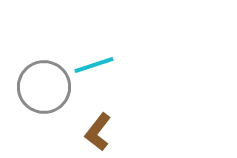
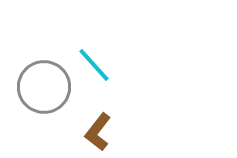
cyan line: rotated 66 degrees clockwise
